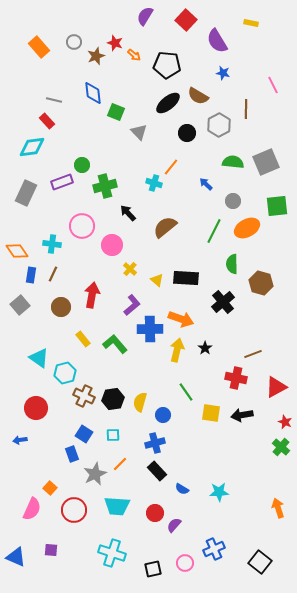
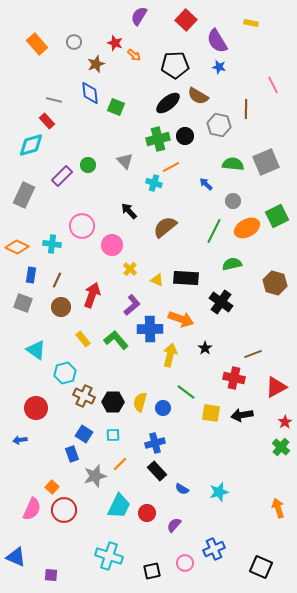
purple semicircle at (145, 16): moved 6 px left
orange rectangle at (39, 47): moved 2 px left, 3 px up
brown star at (96, 56): moved 8 px down
black pentagon at (167, 65): moved 8 px right; rotated 8 degrees counterclockwise
blue star at (223, 73): moved 4 px left, 6 px up
blue diamond at (93, 93): moved 3 px left
green square at (116, 112): moved 5 px up
gray hexagon at (219, 125): rotated 20 degrees counterclockwise
gray triangle at (139, 132): moved 14 px left, 29 px down
black circle at (187, 133): moved 2 px left, 3 px down
cyan diamond at (32, 147): moved 1 px left, 2 px up; rotated 8 degrees counterclockwise
green semicircle at (233, 162): moved 2 px down
green circle at (82, 165): moved 6 px right
orange line at (171, 167): rotated 24 degrees clockwise
purple rectangle at (62, 182): moved 6 px up; rotated 25 degrees counterclockwise
green cross at (105, 186): moved 53 px right, 47 px up
gray rectangle at (26, 193): moved 2 px left, 2 px down
green square at (277, 206): moved 10 px down; rotated 20 degrees counterclockwise
black arrow at (128, 213): moved 1 px right, 2 px up
orange diamond at (17, 251): moved 4 px up; rotated 30 degrees counterclockwise
green semicircle at (232, 264): rotated 78 degrees clockwise
brown line at (53, 274): moved 4 px right, 6 px down
yellow triangle at (157, 280): rotated 16 degrees counterclockwise
brown hexagon at (261, 283): moved 14 px right
red arrow at (92, 295): rotated 10 degrees clockwise
black cross at (223, 302): moved 2 px left; rotated 15 degrees counterclockwise
gray square at (20, 305): moved 3 px right, 2 px up; rotated 30 degrees counterclockwise
green L-shape at (115, 344): moved 1 px right, 4 px up
yellow arrow at (177, 350): moved 7 px left, 5 px down
cyan triangle at (39, 358): moved 3 px left, 8 px up
red cross at (236, 378): moved 2 px left
green line at (186, 392): rotated 18 degrees counterclockwise
black hexagon at (113, 399): moved 3 px down; rotated 10 degrees clockwise
blue circle at (163, 415): moved 7 px up
red star at (285, 422): rotated 16 degrees clockwise
gray star at (95, 474): moved 2 px down; rotated 10 degrees clockwise
orange square at (50, 488): moved 2 px right, 1 px up
cyan star at (219, 492): rotated 12 degrees counterclockwise
cyan trapezoid at (117, 506): moved 2 px right; rotated 68 degrees counterclockwise
red circle at (74, 510): moved 10 px left
red circle at (155, 513): moved 8 px left
purple square at (51, 550): moved 25 px down
cyan cross at (112, 553): moved 3 px left, 3 px down
black square at (260, 562): moved 1 px right, 5 px down; rotated 15 degrees counterclockwise
black square at (153, 569): moved 1 px left, 2 px down
